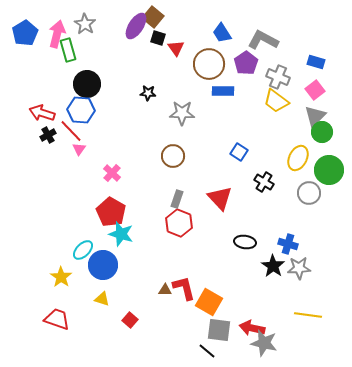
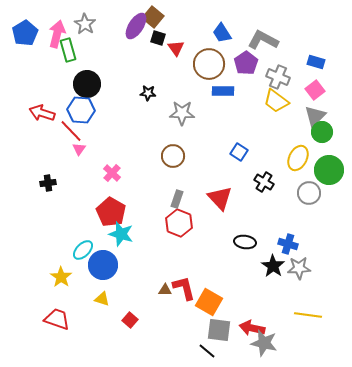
black cross at (48, 135): moved 48 px down; rotated 21 degrees clockwise
